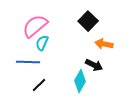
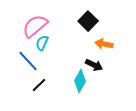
blue line: moved 1 px up; rotated 45 degrees clockwise
